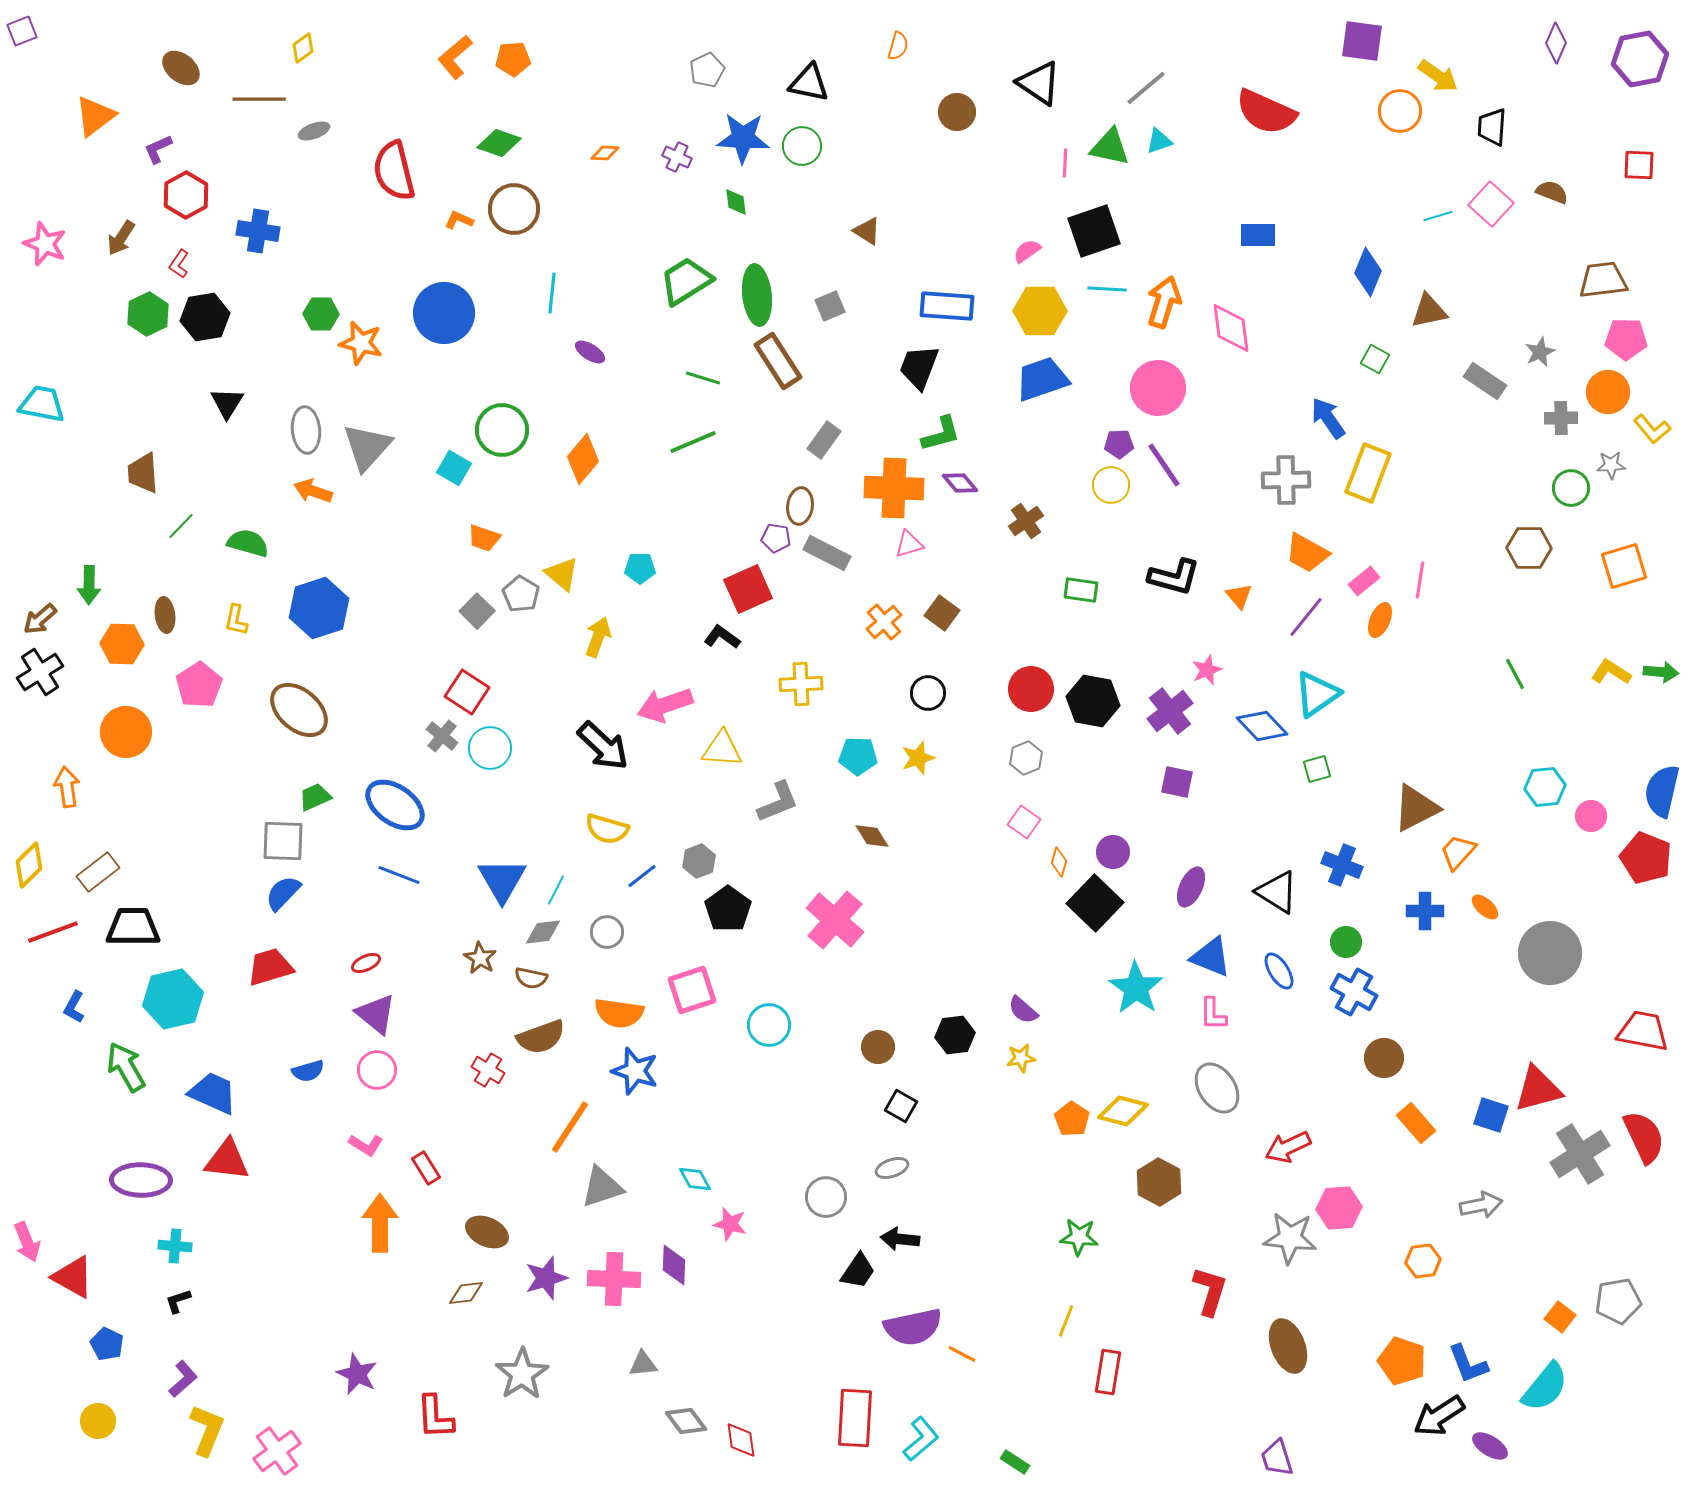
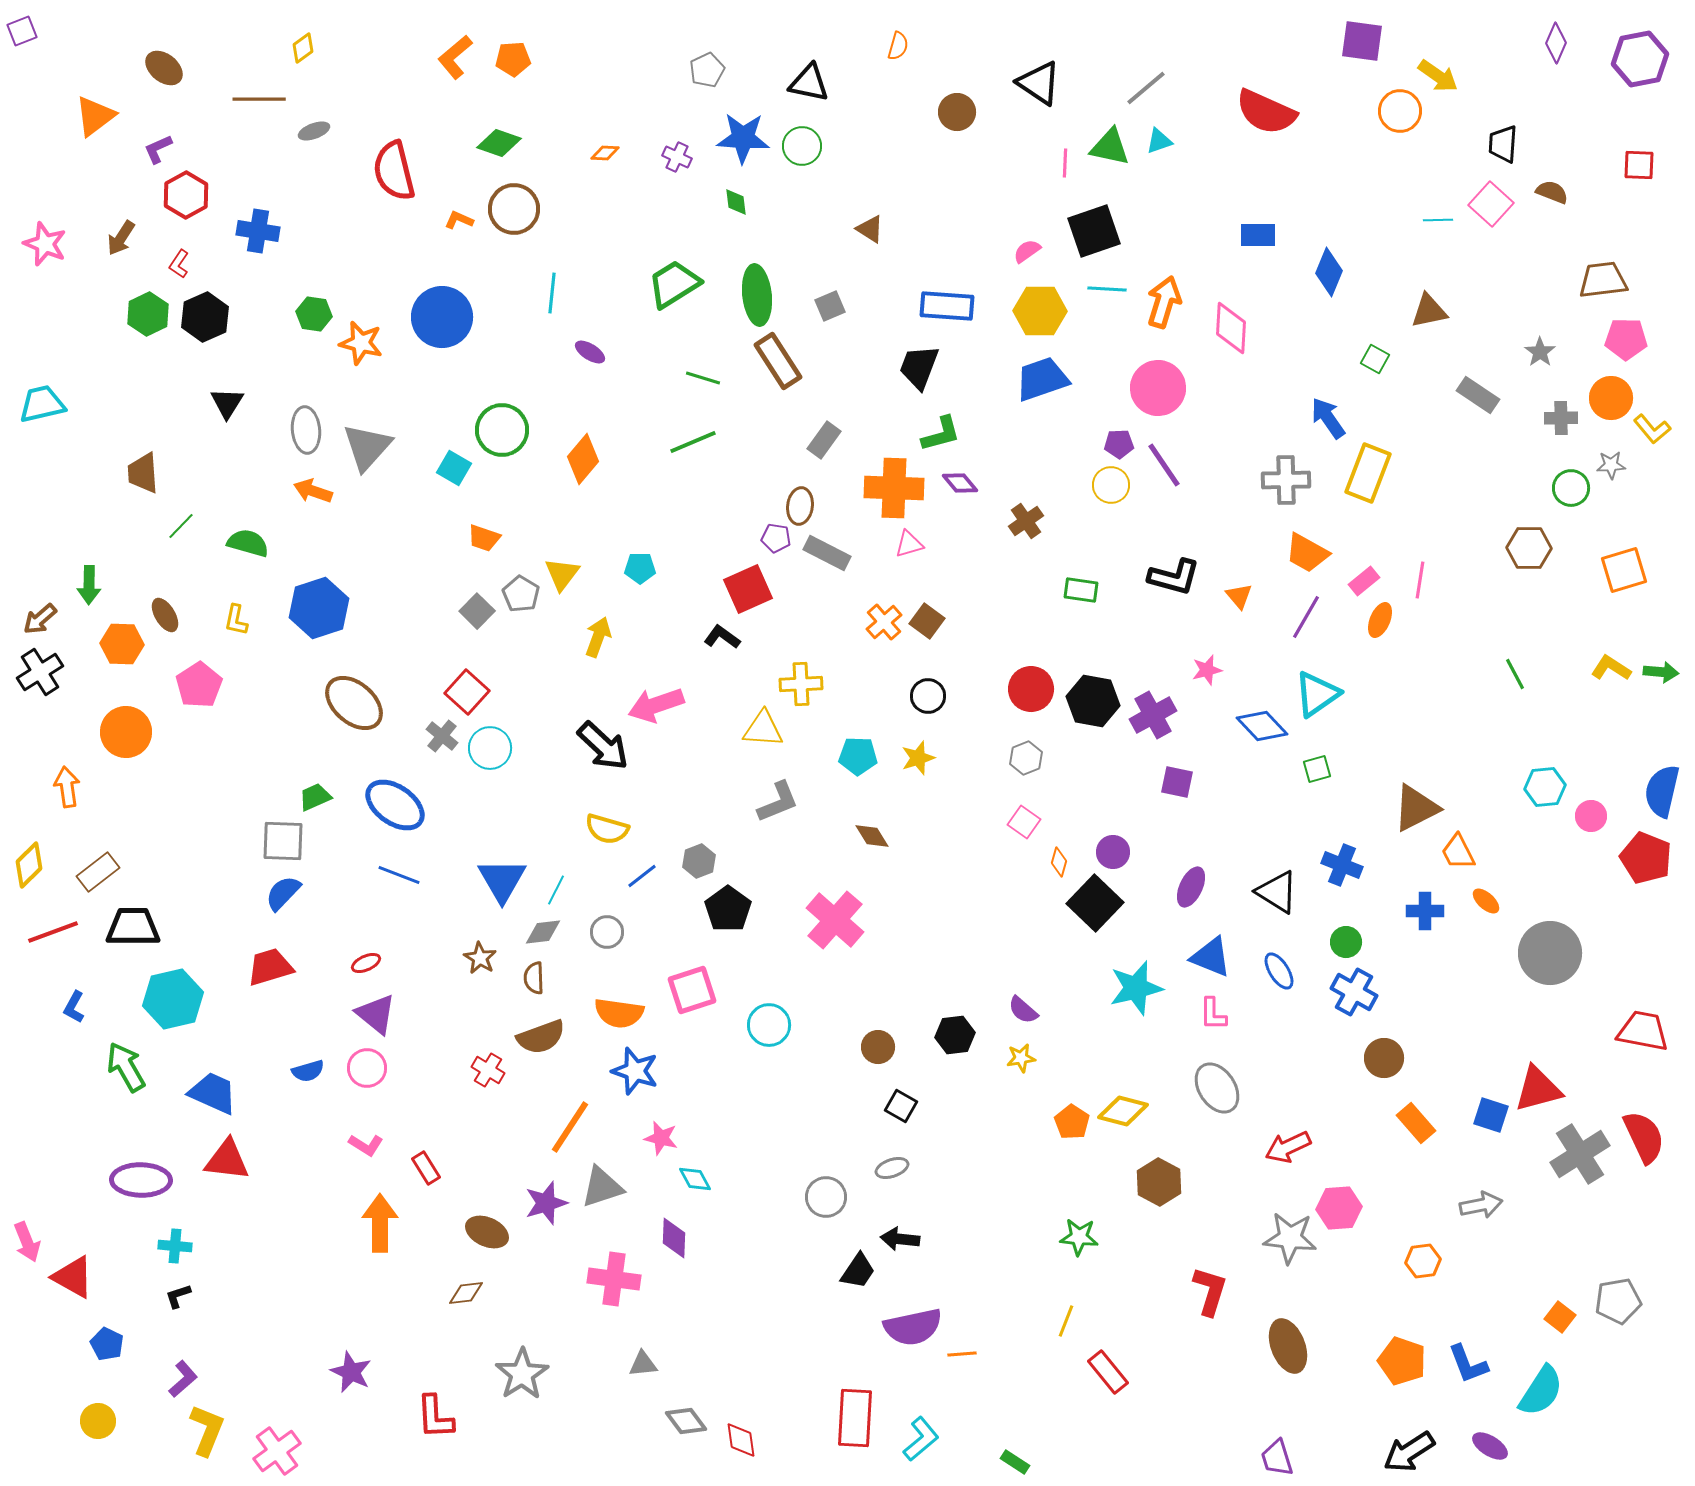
brown ellipse at (181, 68): moved 17 px left
black trapezoid at (1492, 127): moved 11 px right, 17 px down
cyan line at (1438, 216): moved 4 px down; rotated 16 degrees clockwise
brown triangle at (867, 231): moved 3 px right, 2 px up
blue diamond at (1368, 272): moved 39 px left
green trapezoid at (686, 281): moved 12 px left, 3 px down
blue circle at (444, 313): moved 2 px left, 4 px down
green hexagon at (321, 314): moved 7 px left; rotated 8 degrees clockwise
black hexagon at (205, 317): rotated 15 degrees counterclockwise
pink diamond at (1231, 328): rotated 10 degrees clockwise
gray star at (1540, 352): rotated 12 degrees counterclockwise
gray rectangle at (1485, 381): moved 7 px left, 14 px down
orange circle at (1608, 392): moved 3 px right, 6 px down
cyan trapezoid at (42, 404): rotated 24 degrees counterclockwise
orange square at (1624, 566): moved 4 px down
yellow triangle at (562, 574): rotated 27 degrees clockwise
brown square at (942, 613): moved 15 px left, 8 px down
brown ellipse at (165, 615): rotated 24 degrees counterclockwise
purple line at (1306, 617): rotated 9 degrees counterclockwise
pink star at (1207, 670): rotated 8 degrees clockwise
yellow L-shape at (1611, 672): moved 4 px up
red square at (467, 692): rotated 9 degrees clockwise
black circle at (928, 693): moved 3 px down
pink arrow at (665, 705): moved 9 px left
brown ellipse at (299, 710): moved 55 px right, 7 px up
purple cross at (1170, 711): moved 17 px left, 4 px down; rotated 9 degrees clockwise
yellow triangle at (722, 749): moved 41 px right, 20 px up
orange trapezoid at (1458, 852): rotated 69 degrees counterclockwise
orange ellipse at (1485, 907): moved 1 px right, 6 px up
brown semicircle at (531, 978): moved 3 px right; rotated 76 degrees clockwise
cyan star at (1136, 988): rotated 24 degrees clockwise
pink circle at (377, 1070): moved 10 px left, 2 px up
orange pentagon at (1072, 1119): moved 3 px down
pink star at (730, 1224): moved 69 px left, 86 px up
purple diamond at (674, 1265): moved 27 px up
purple star at (546, 1278): moved 75 px up
pink cross at (614, 1279): rotated 6 degrees clockwise
black L-shape at (178, 1301): moved 5 px up
orange line at (962, 1354): rotated 32 degrees counterclockwise
red rectangle at (1108, 1372): rotated 48 degrees counterclockwise
purple star at (357, 1374): moved 6 px left, 2 px up
cyan semicircle at (1545, 1387): moved 4 px left, 4 px down; rotated 6 degrees counterclockwise
black arrow at (1439, 1416): moved 30 px left, 36 px down
